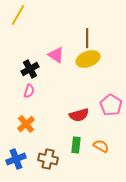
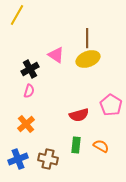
yellow line: moved 1 px left
blue cross: moved 2 px right
